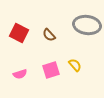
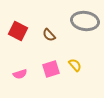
gray ellipse: moved 2 px left, 4 px up
red square: moved 1 px left, 2 px up
pink square: moved 1 px up
